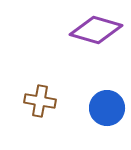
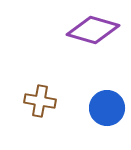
purple diamond: moved 3 px left
